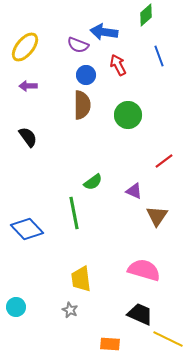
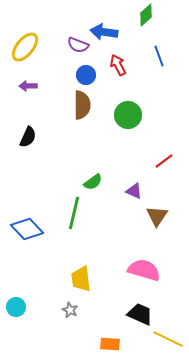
black semicircle: rotated 60 degrees clockwise
green line: rotated 24 degrees clockwise
